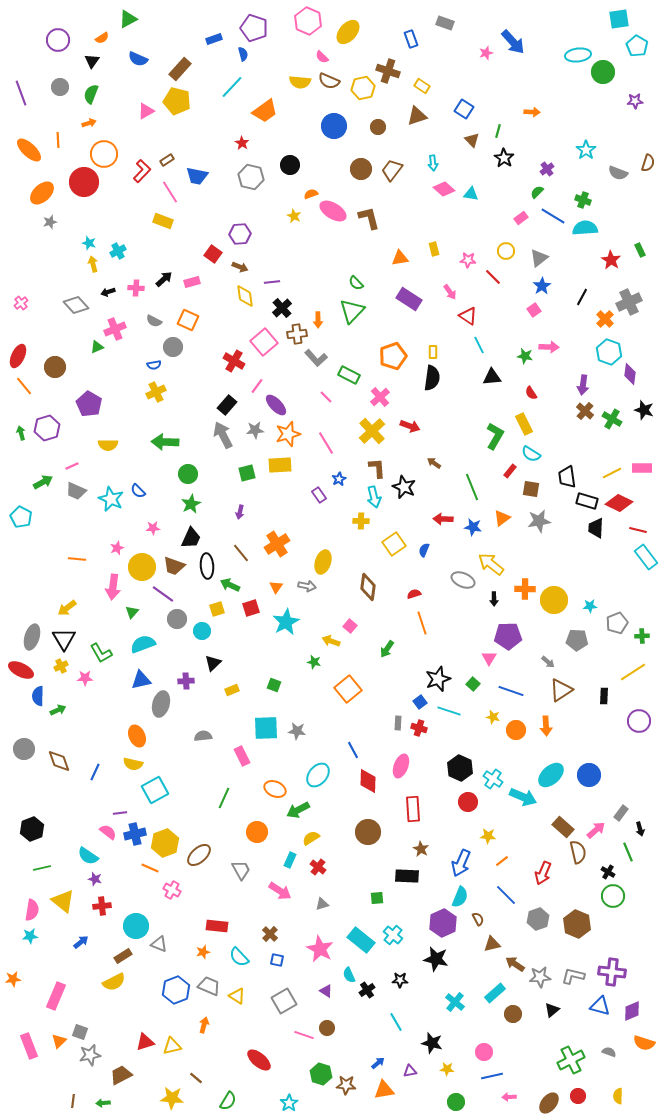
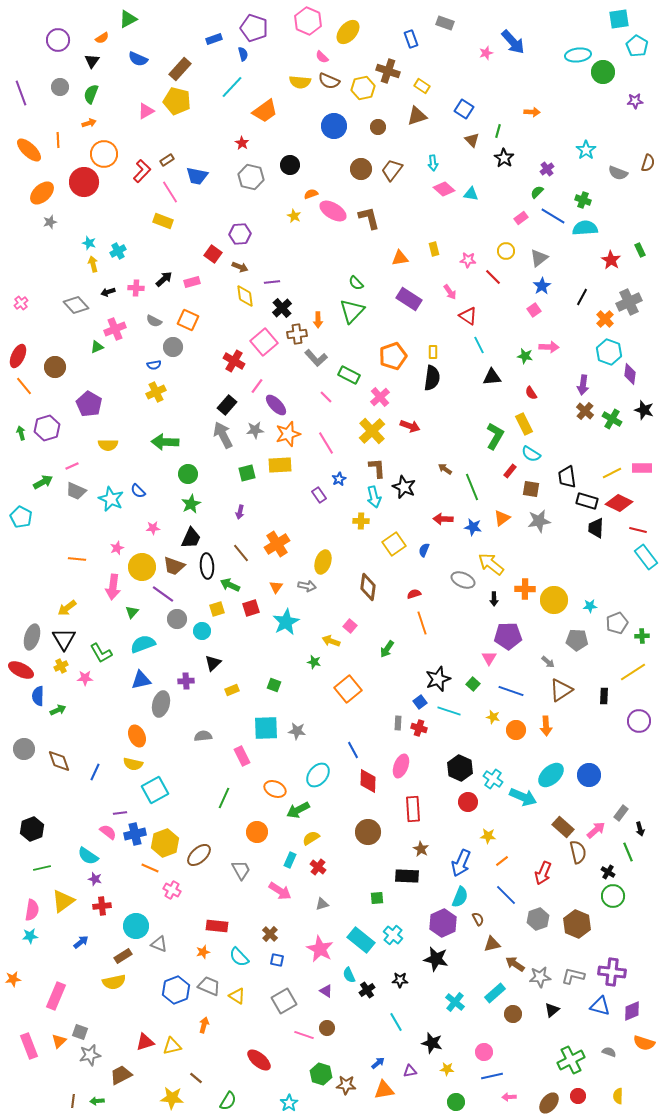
brown arrow at (434, 463): moved 11 px right, 6 px down
yellow triangle at (63, 901): rotated 45 degrees clockwise
yellow semicircle at (114, 982): rotated 15 degrees clockwise
green arrow at (103, 1103): moved 6 px left, 2 px up
